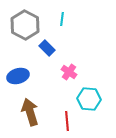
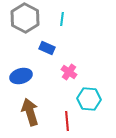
gray hexagon: moved 7 px up
blue rectangle: rotated 21 degrees counterclockwise
blue ellipse: moved 3 px right
